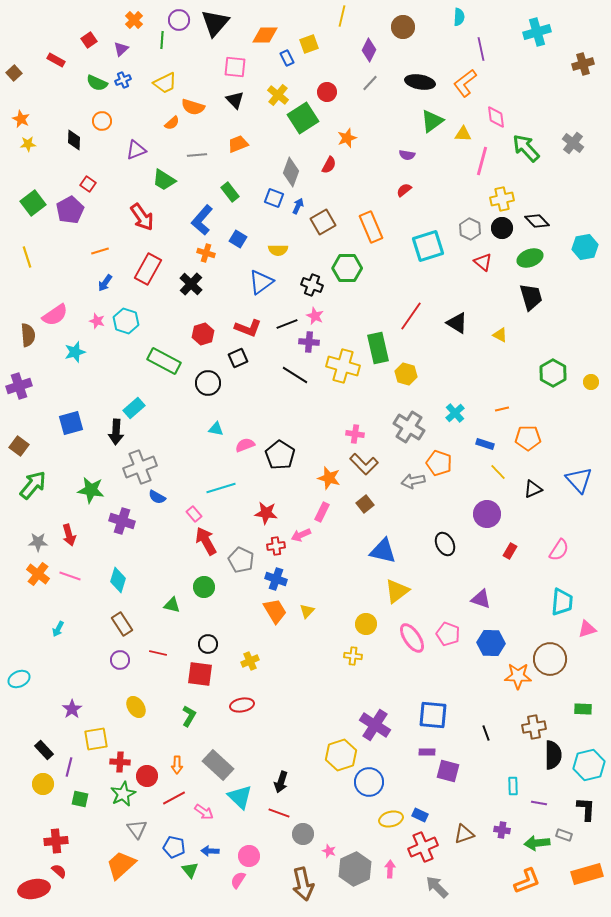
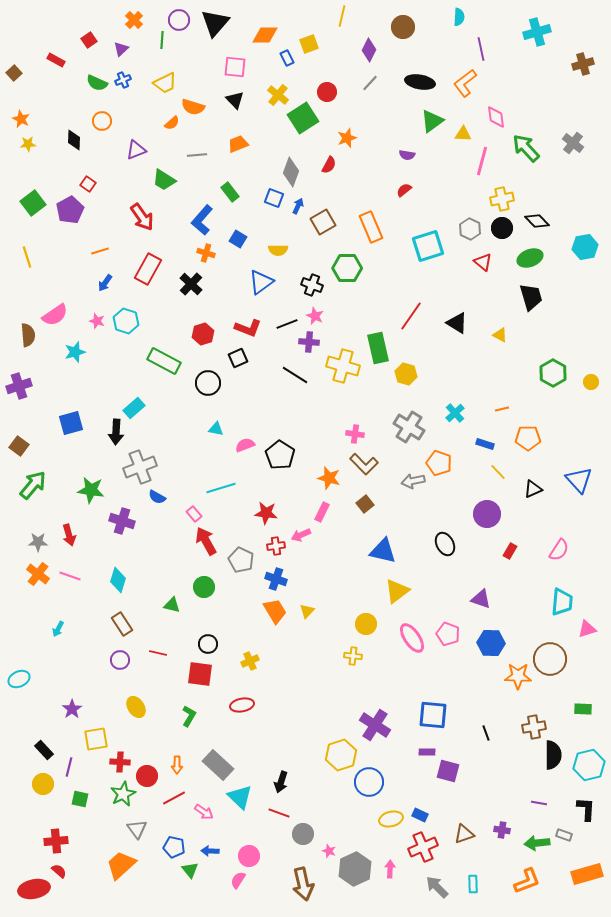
cyan rectangle at (513, 786): moved 40 px left, 98 px down
